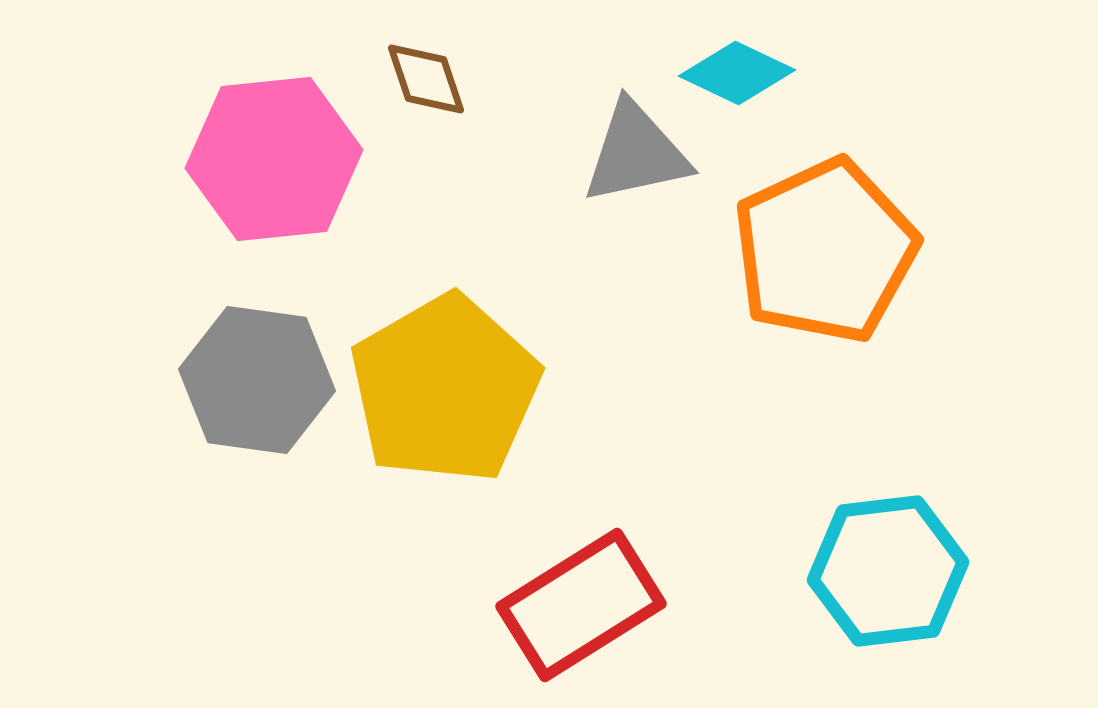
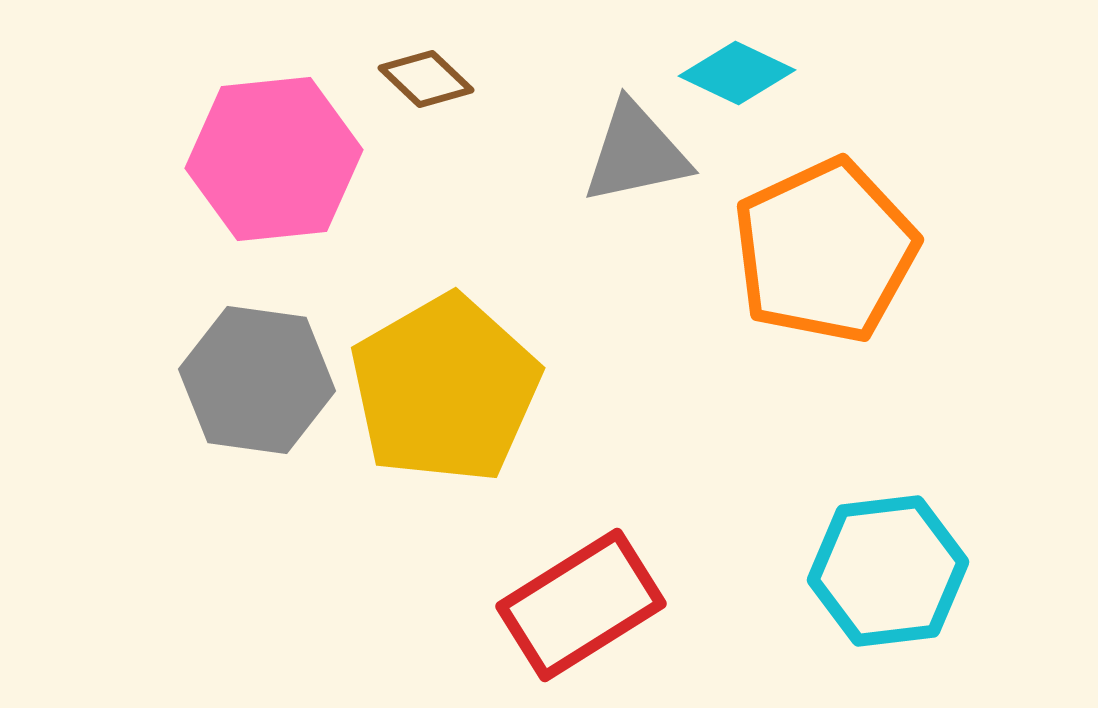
brown diamond: rotated 28 degrees counterclockwise
